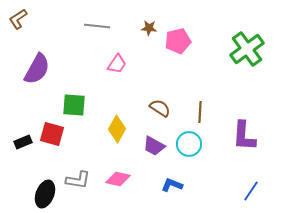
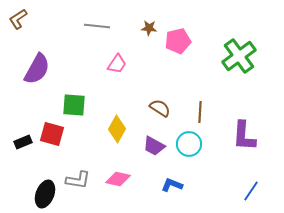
green cross: moved 8 px left, 7 px down
